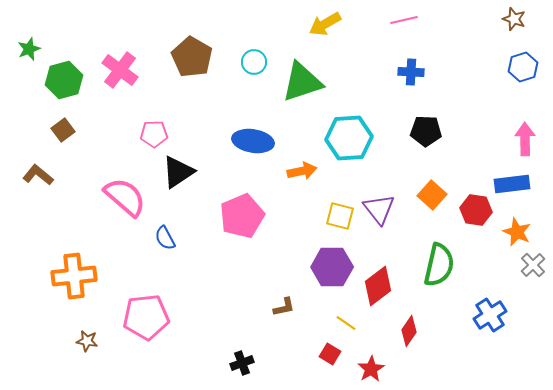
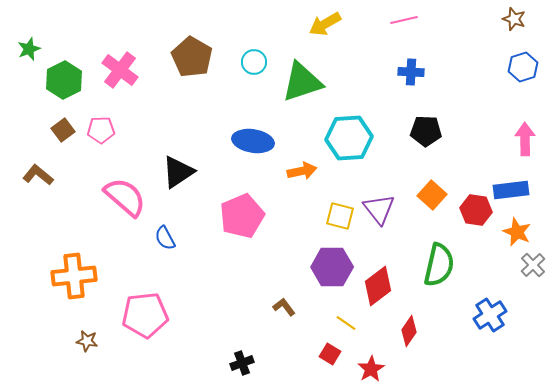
green hexagon at (64, 80): rotated 12 degrees counterclockwise
pink pentagon at (154, 134): moved 53 px left, 4 px up
blue rectangle at (512, 184): moved 1 px left, 6 px down
brown L-shape at (284, 307): rotated 115 degrees counterclockwise
pink pentagon at (146, 317): moved 1 px left, 2 px up
